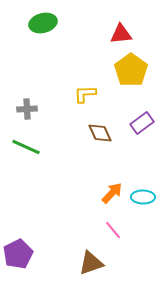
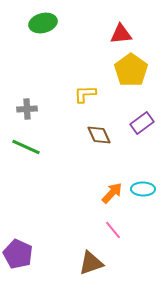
brown diamond: moved 1 px left, 2 px down
cyan ellipse: moved 8 px up
purple pentagon: rotated 20 degrees counterclockwise
